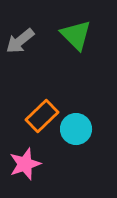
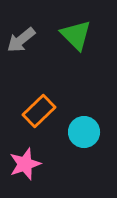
gray arrow: moved 1 px right, 1 px up
orange rectangle: moved 3 px left, 5 px up
cyan circle: moved 8 px right, 3 px down
